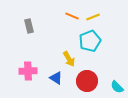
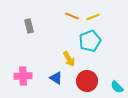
pink cross: moved 5 px left, 5 px down
